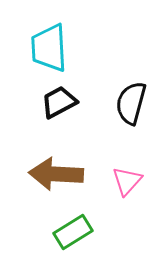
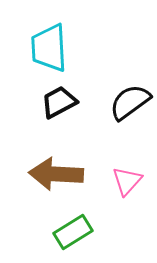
black semicircle: moved 1 px left, 1 px up; rotated 39 degrees clockwise
